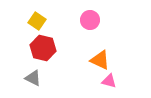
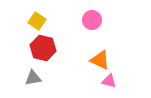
pink circle: moved 2 px right
gray triangle: rotated 36 degrees counterclockwise
